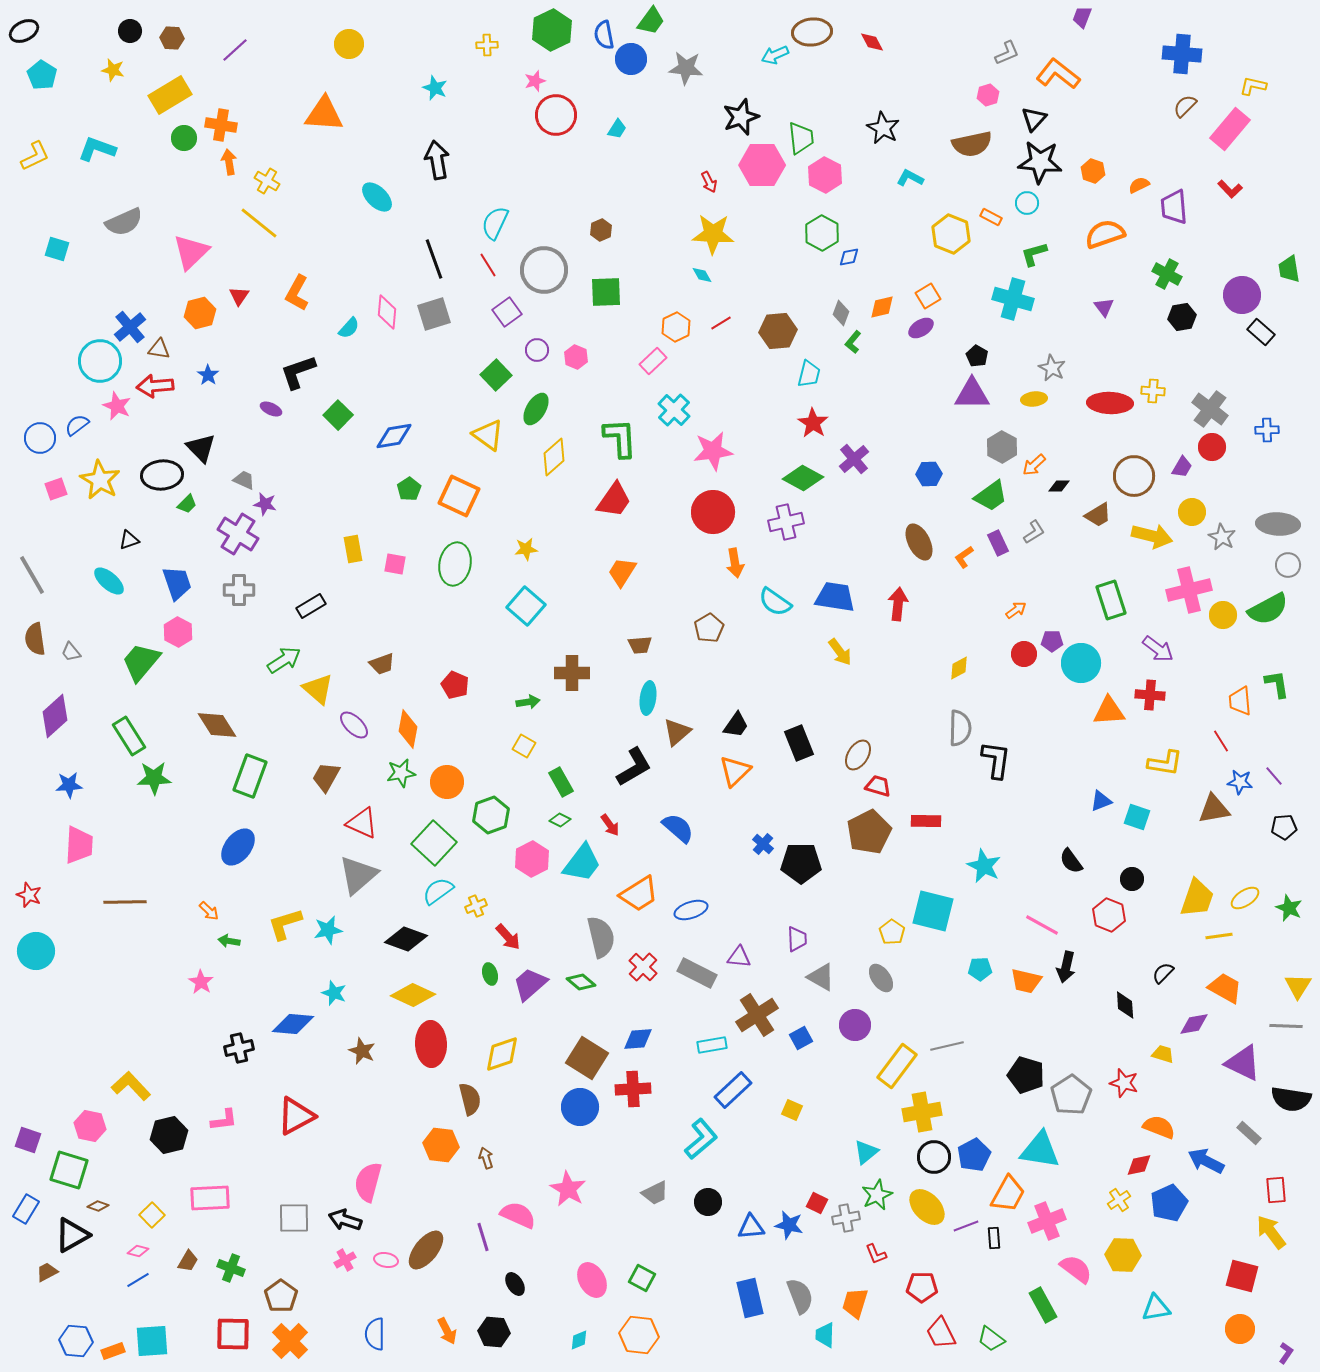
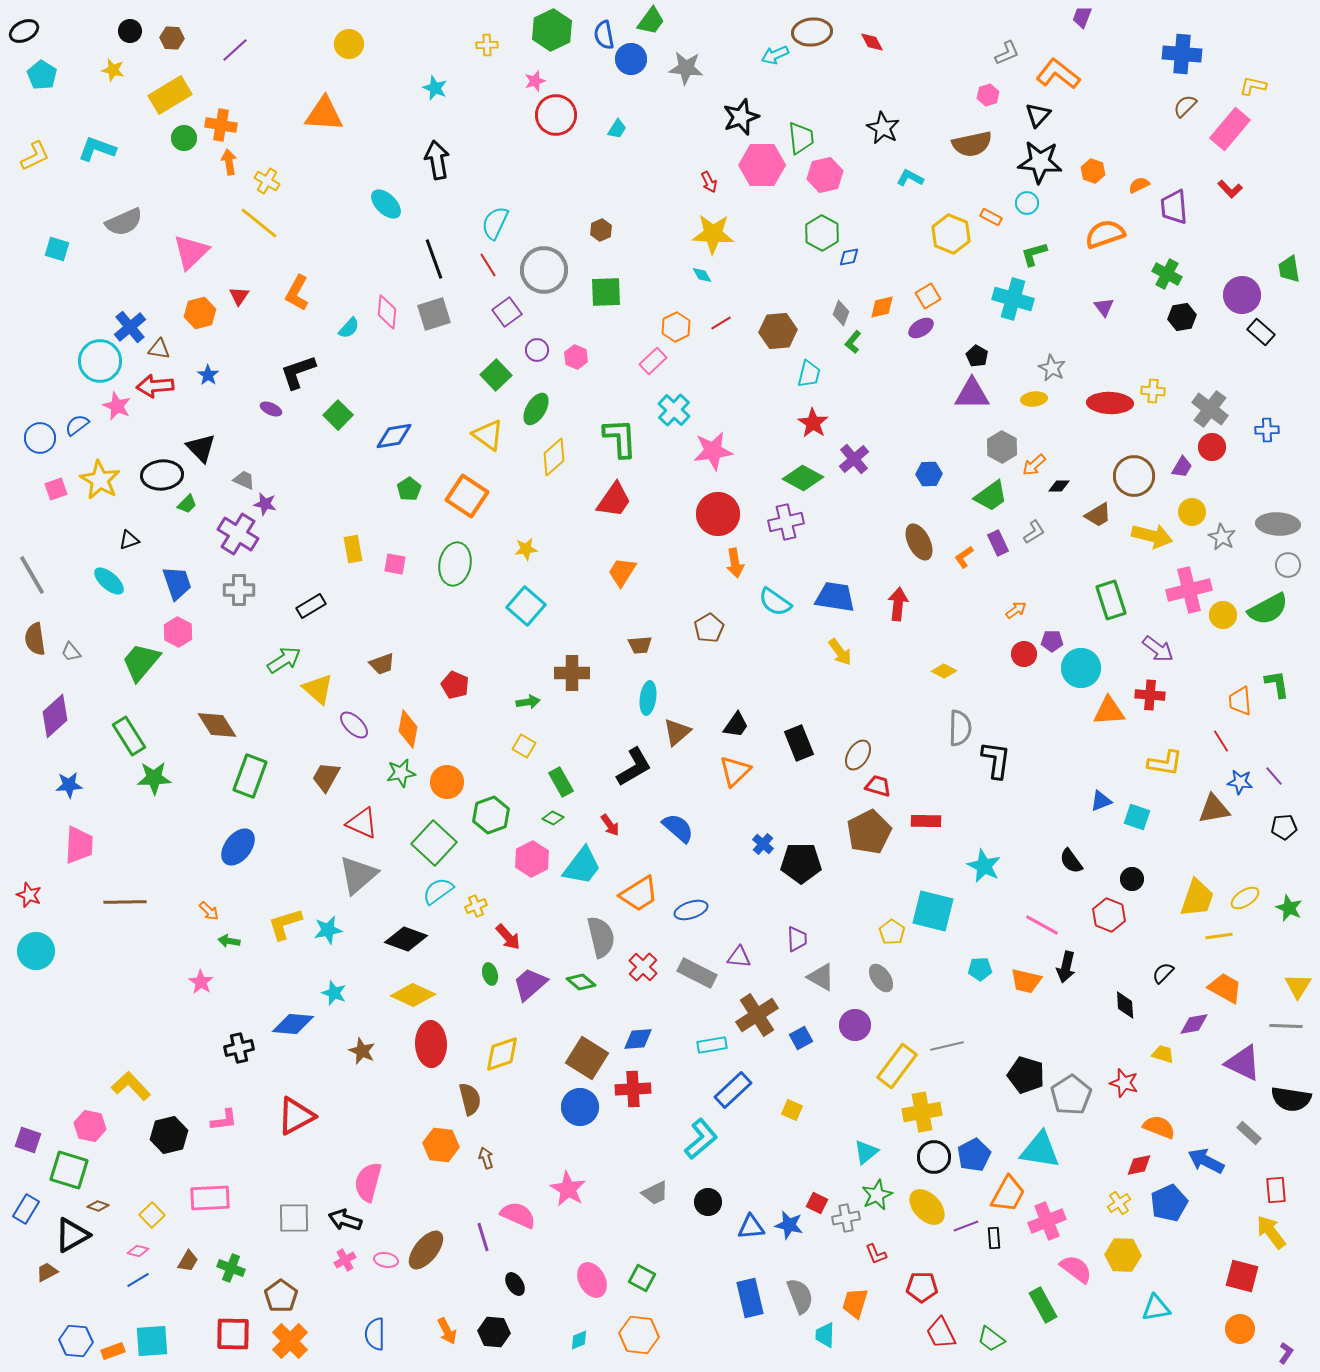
black triangle at (1034, 119): moved 4 px right, 4 px up
pink hexagon at (825, 175): rotated 20 degrees clockwise
cyan ellipse at (377, 197): moved 9 px right, 7 px down
orange square at (459, 496): moved 8 px right; rotated 9 degrees clockwise
red circle at (713, 512): moved 5 px right, 2 px down
cyan circle at (1081, 663): moved 5 px down
yellow diamond at (959, 668): moved 15 px left, 3 px down; rotated 55 degrees clockwise
green diamond at (560, 820): moved 7 px left, 2 px up
cyan trapezoid at (582, 863): moved 3 px down
yellow cross at (1119, 1200): moved 3 px down
